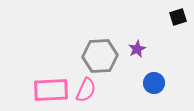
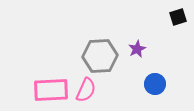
blue circle: moved 1 px right, 1 px down
